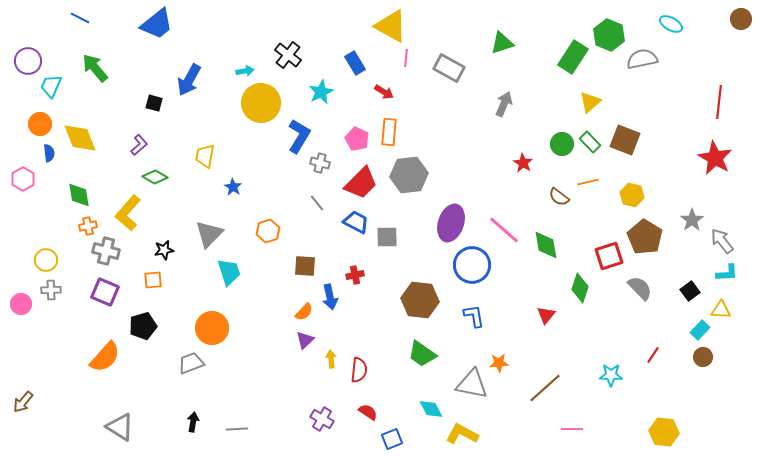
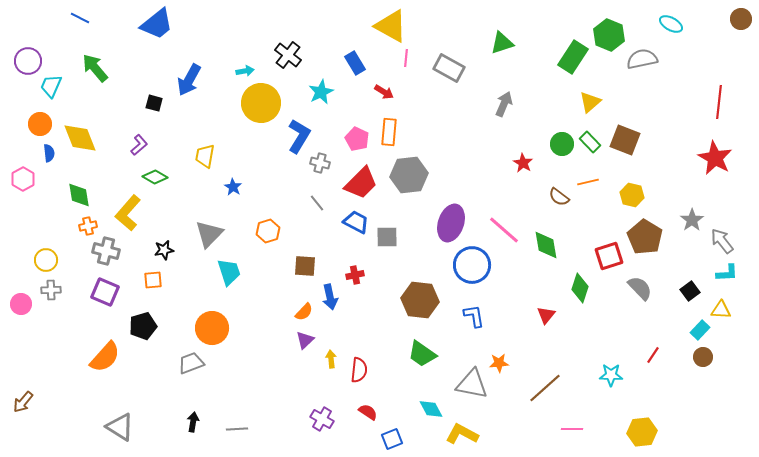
yellow hexagon at (664, 432): moved 22 px left; rotated 12 degrees counterclockwise
